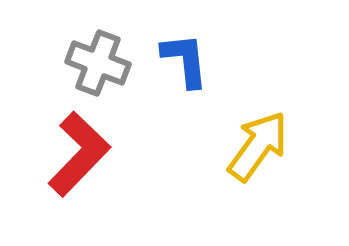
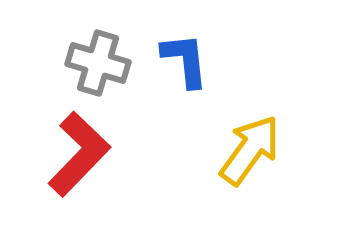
gray cross: rotated 4 degrees counterclockwise
yellow arrow: moved 8 px left, 4 px down
